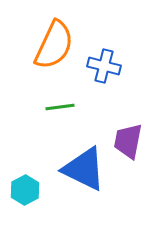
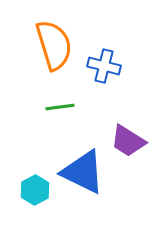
orange semicircle: rotated 42 degrees counterclockwise
purple trapezoid: rotated 69 degrees counterclockwise
blue triangle: moved 1 px left, 3 px down
cyan hexagon: moved 10 px right
